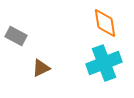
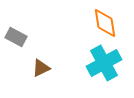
gray rectangle: moved 1 px down
cyan cross: rotated 8 degrees counterclockwise
